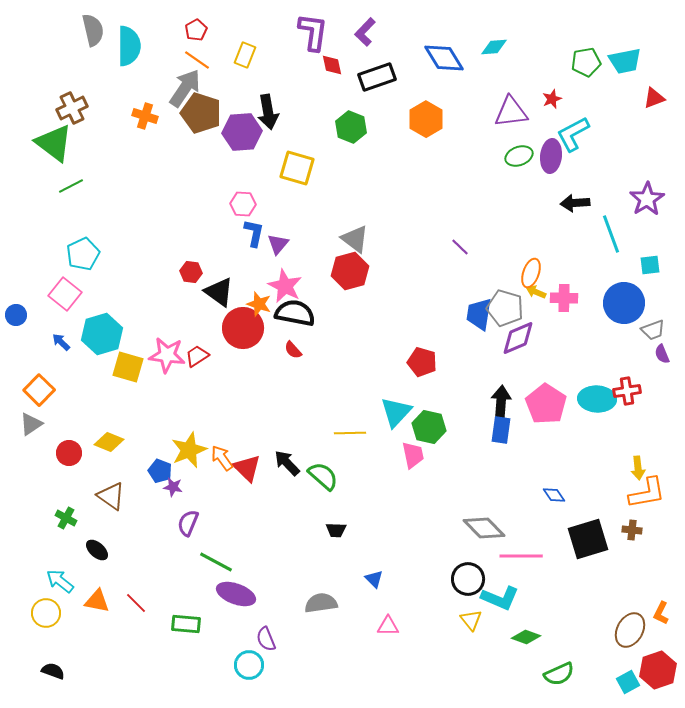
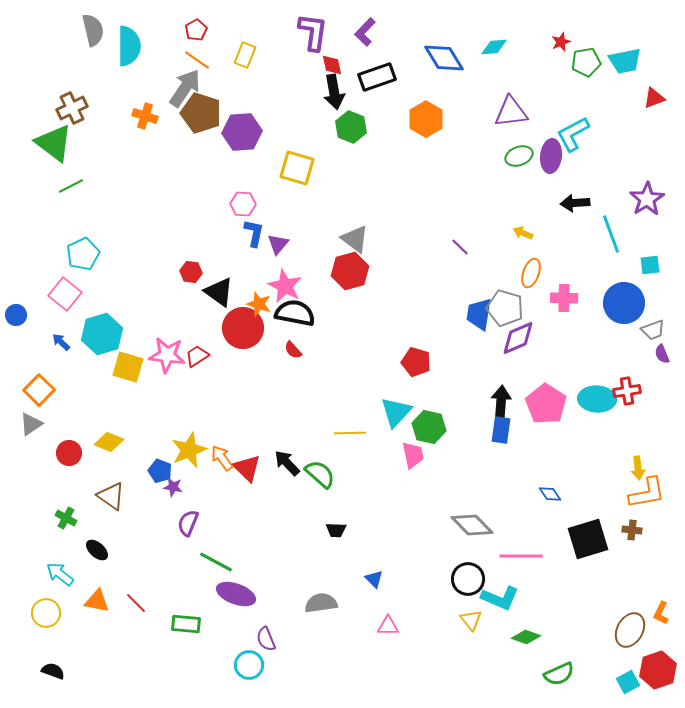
red star at (552, 99): moved 9 px right, 57 px up
black arrow at (268, 112): moved 66 px right, 20 px up
yellow arrow at (536, 292): moved 13 px left, 59 px up
red pentagon at (422, 362): moved 6 px left
green semicircle at (323, 476): moved 3 px left, 2 px up
blue diamond at (554, 495): moved 4 px left, 1 px up
gray diamond at (484, 528): moved 12 px left, 3 px up
cyan arrow at (60, 581): moved 7 px up
